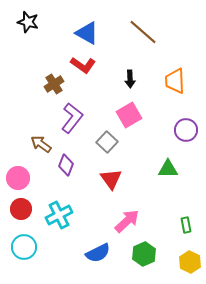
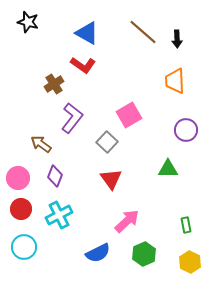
black arrow: moved 47 px right, 40 px up
purple diamond: moved 11 px left, 11 px down
